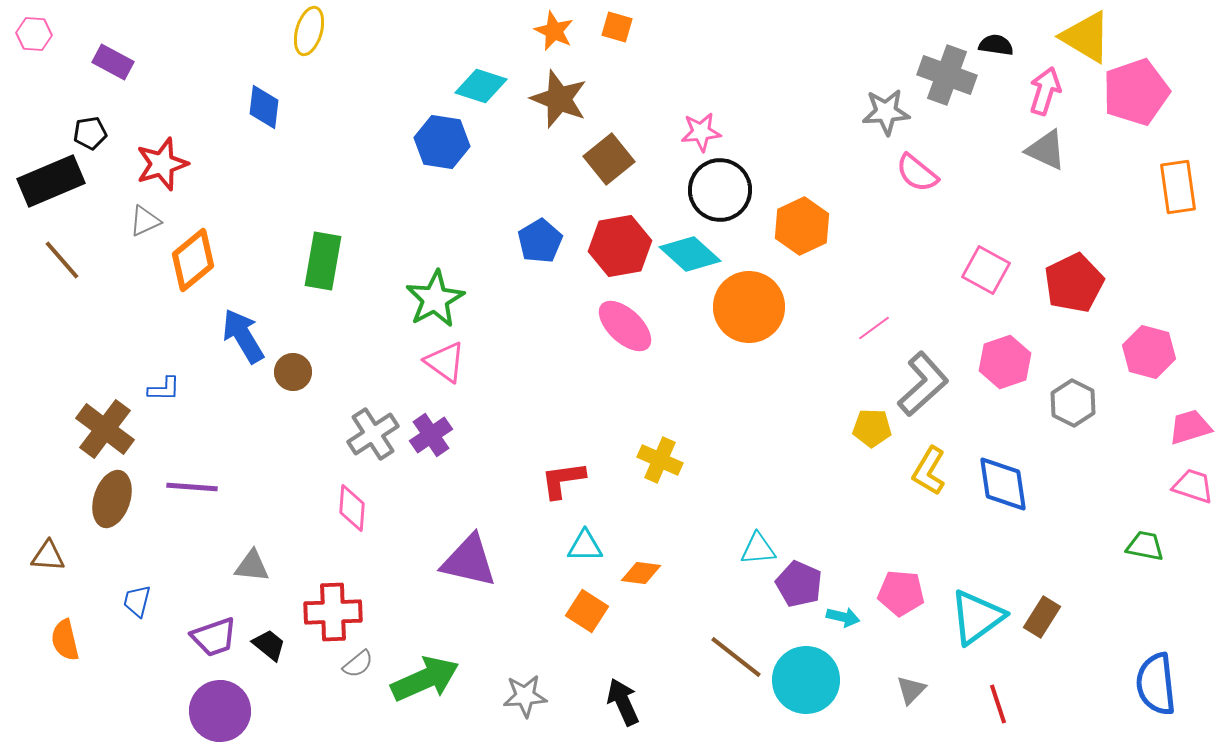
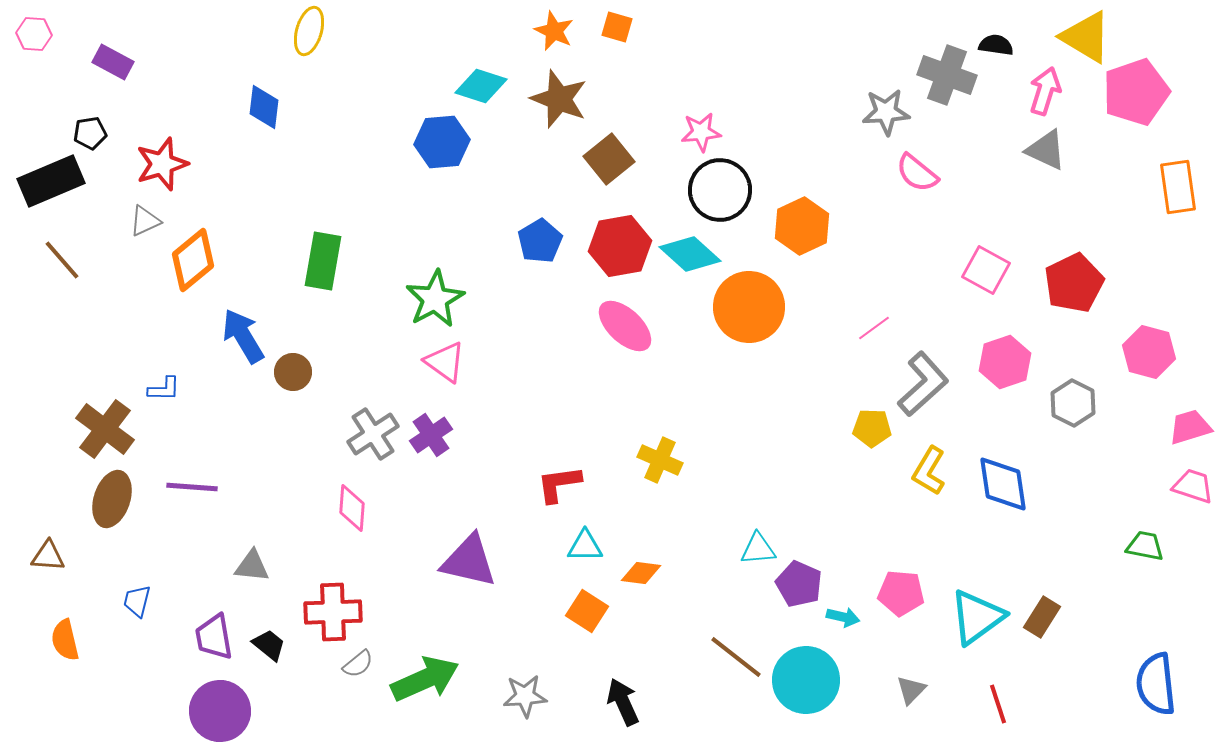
blue hexagon at (442, 142): rotated 14 degrees counterclockwise
red L-shape at (563, 480): moved 4 px left, 4 px down
purple trapezoid at (214, 637): rotated 99 degrees clockwise
